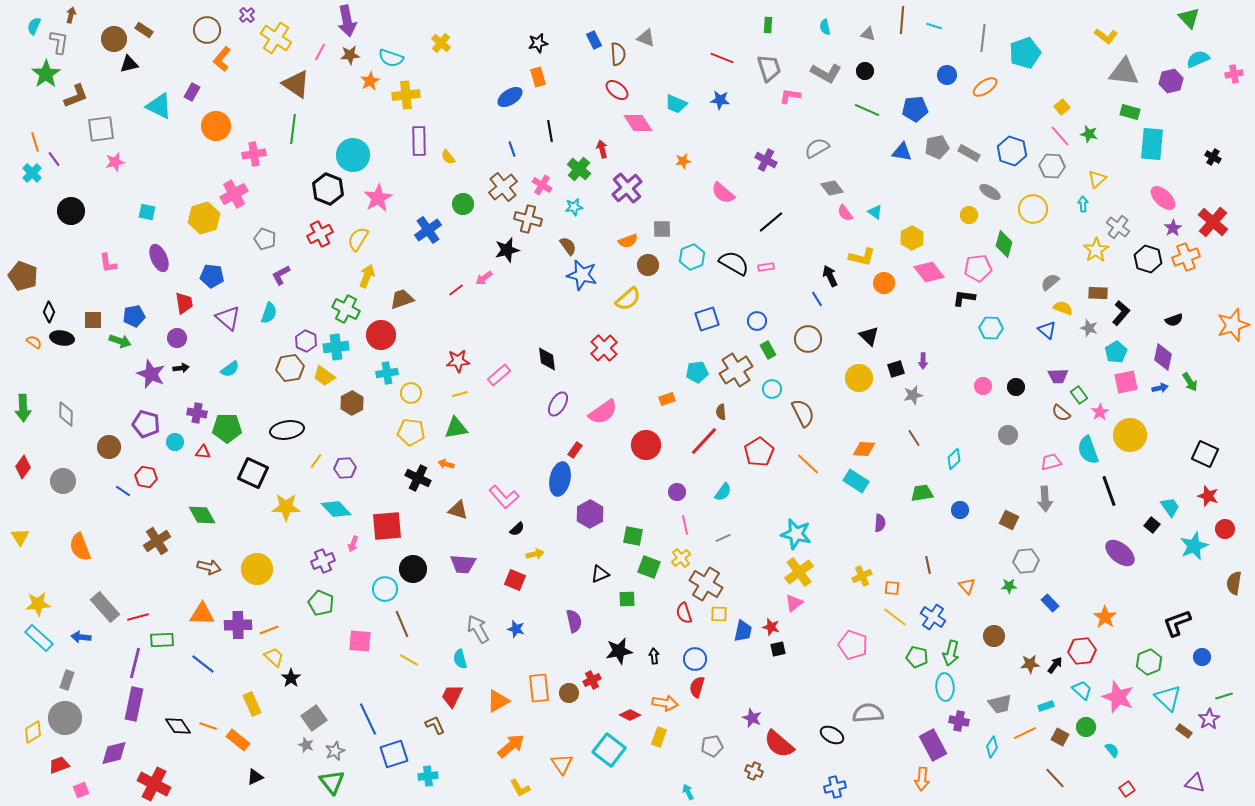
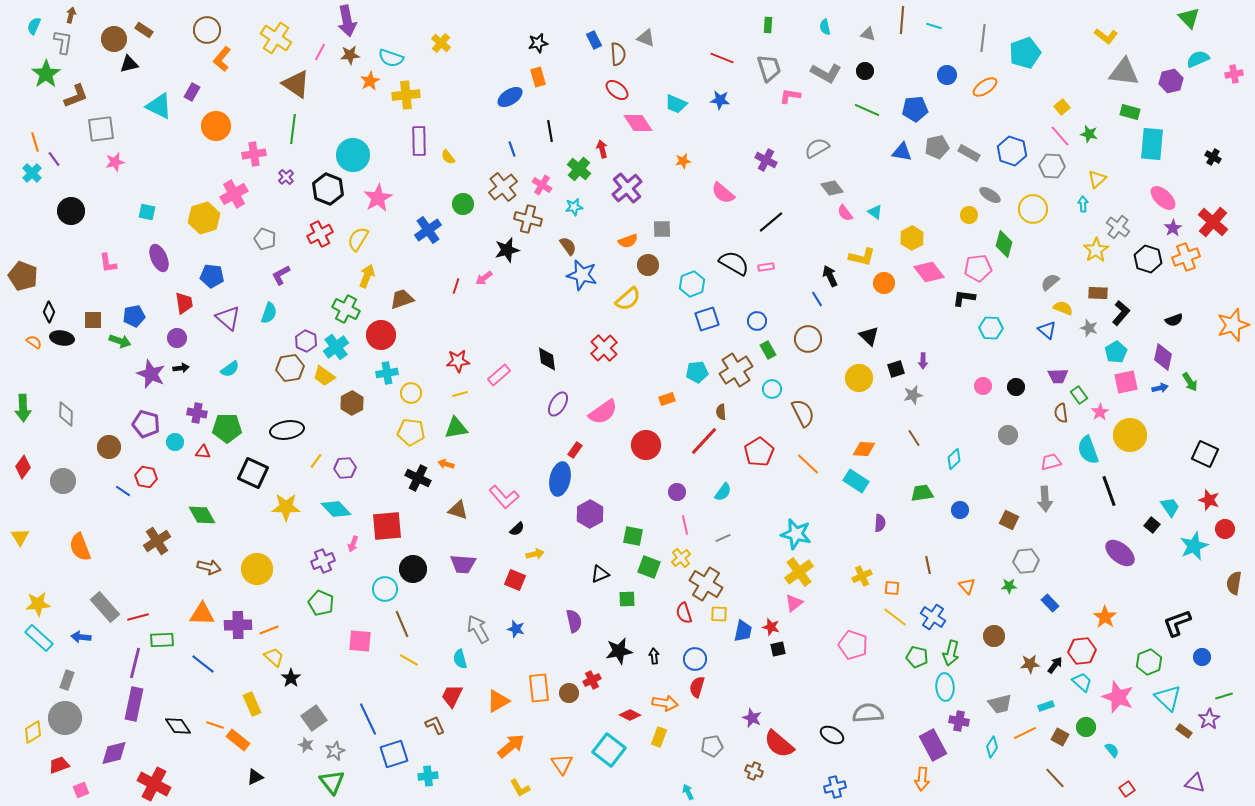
purple cross at (247, 15): moved 39 px right, 162 px down
gray L-shape at (59, 42): moved 4 px right
gray ellipse at (990, 192): moved 3 px down
cyan hexagon at (692, 257): moved 27 px down
red line at (456, 290): moved 4 px up; rotated 35 degrees counterclockwise
cyan cross at (336, 347): rotated 30 degrees counterclockwise
brown semicircle at (1061, 413): rotated 42 degrees clockwise
red star at (1208, 496): moved 1 px right, 4 px down
cyan trapezoid at (1082, 690): moved 8 px up
orange line at (208, 726): moved 7 px right, 1 px up
